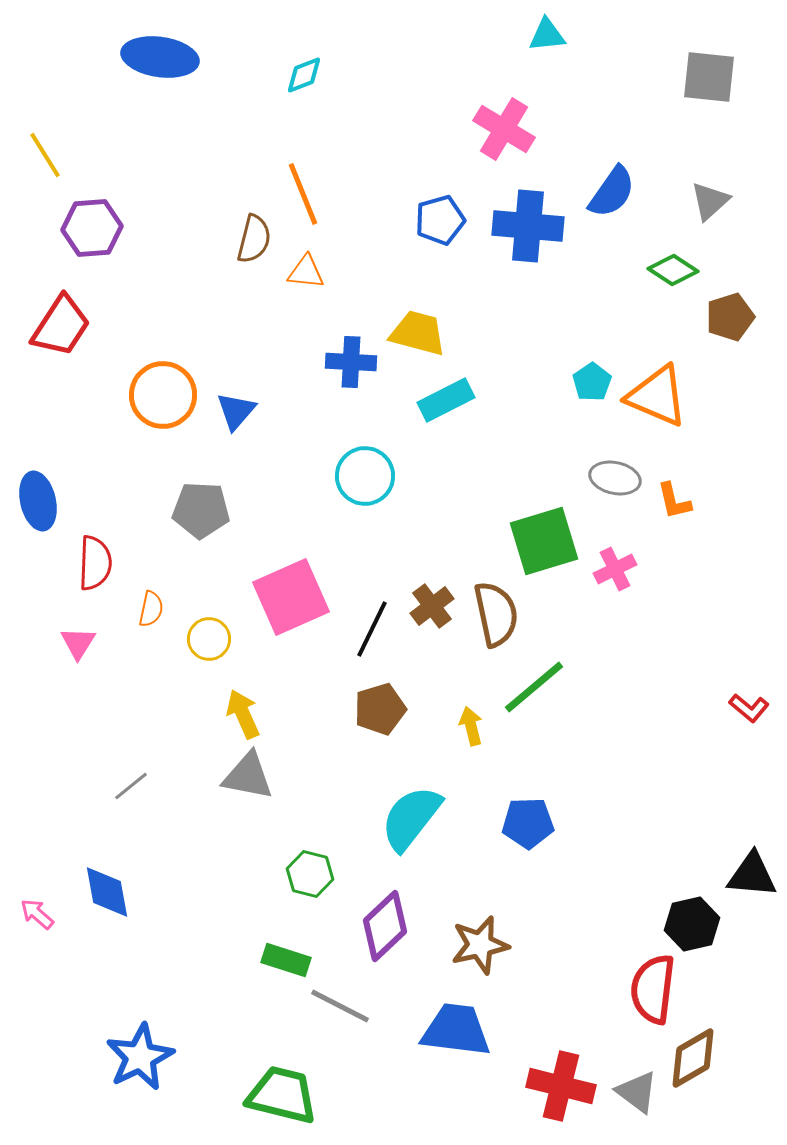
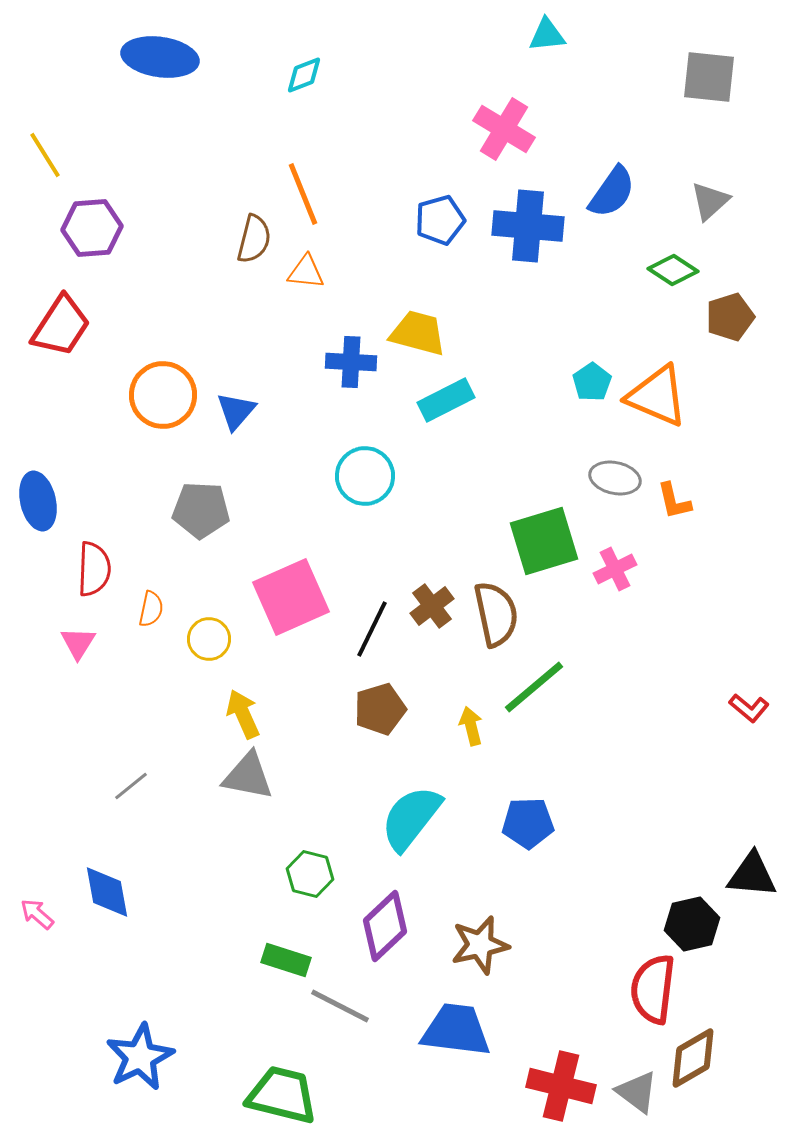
red semicircle at (95, 563): moved 1 px left, 6 px down
